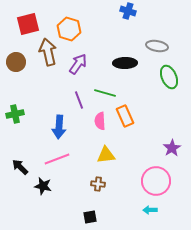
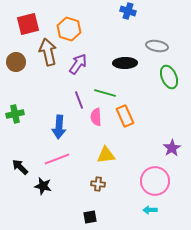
pink semicircle: moved 4 px left, 4 px up
pink circle: moved 1 px left
